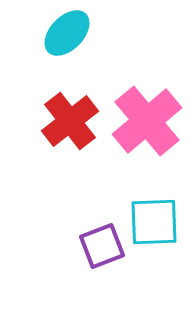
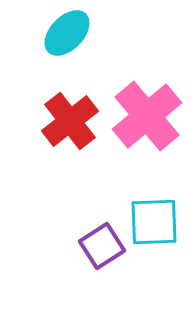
pink cross: moved 5 px up
purple square: rotated 12 degrees counterclockwise
